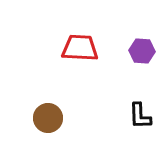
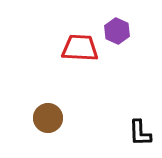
purple hexagon: moved 25 px left, 20 px up; rotated 20 degrees clockwise
black L-shape: moved 17 px down
